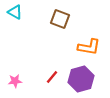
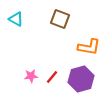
cyan triangle: moved 1 px right, 7 px down
pink star: moved 16 px right, 5 px up
